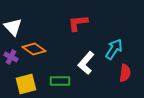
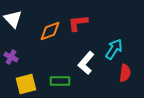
white triangle: moved 8 px up
orange diamond: moved 16 px right, 18 px up; rotated 55 degrees counterclockwise
